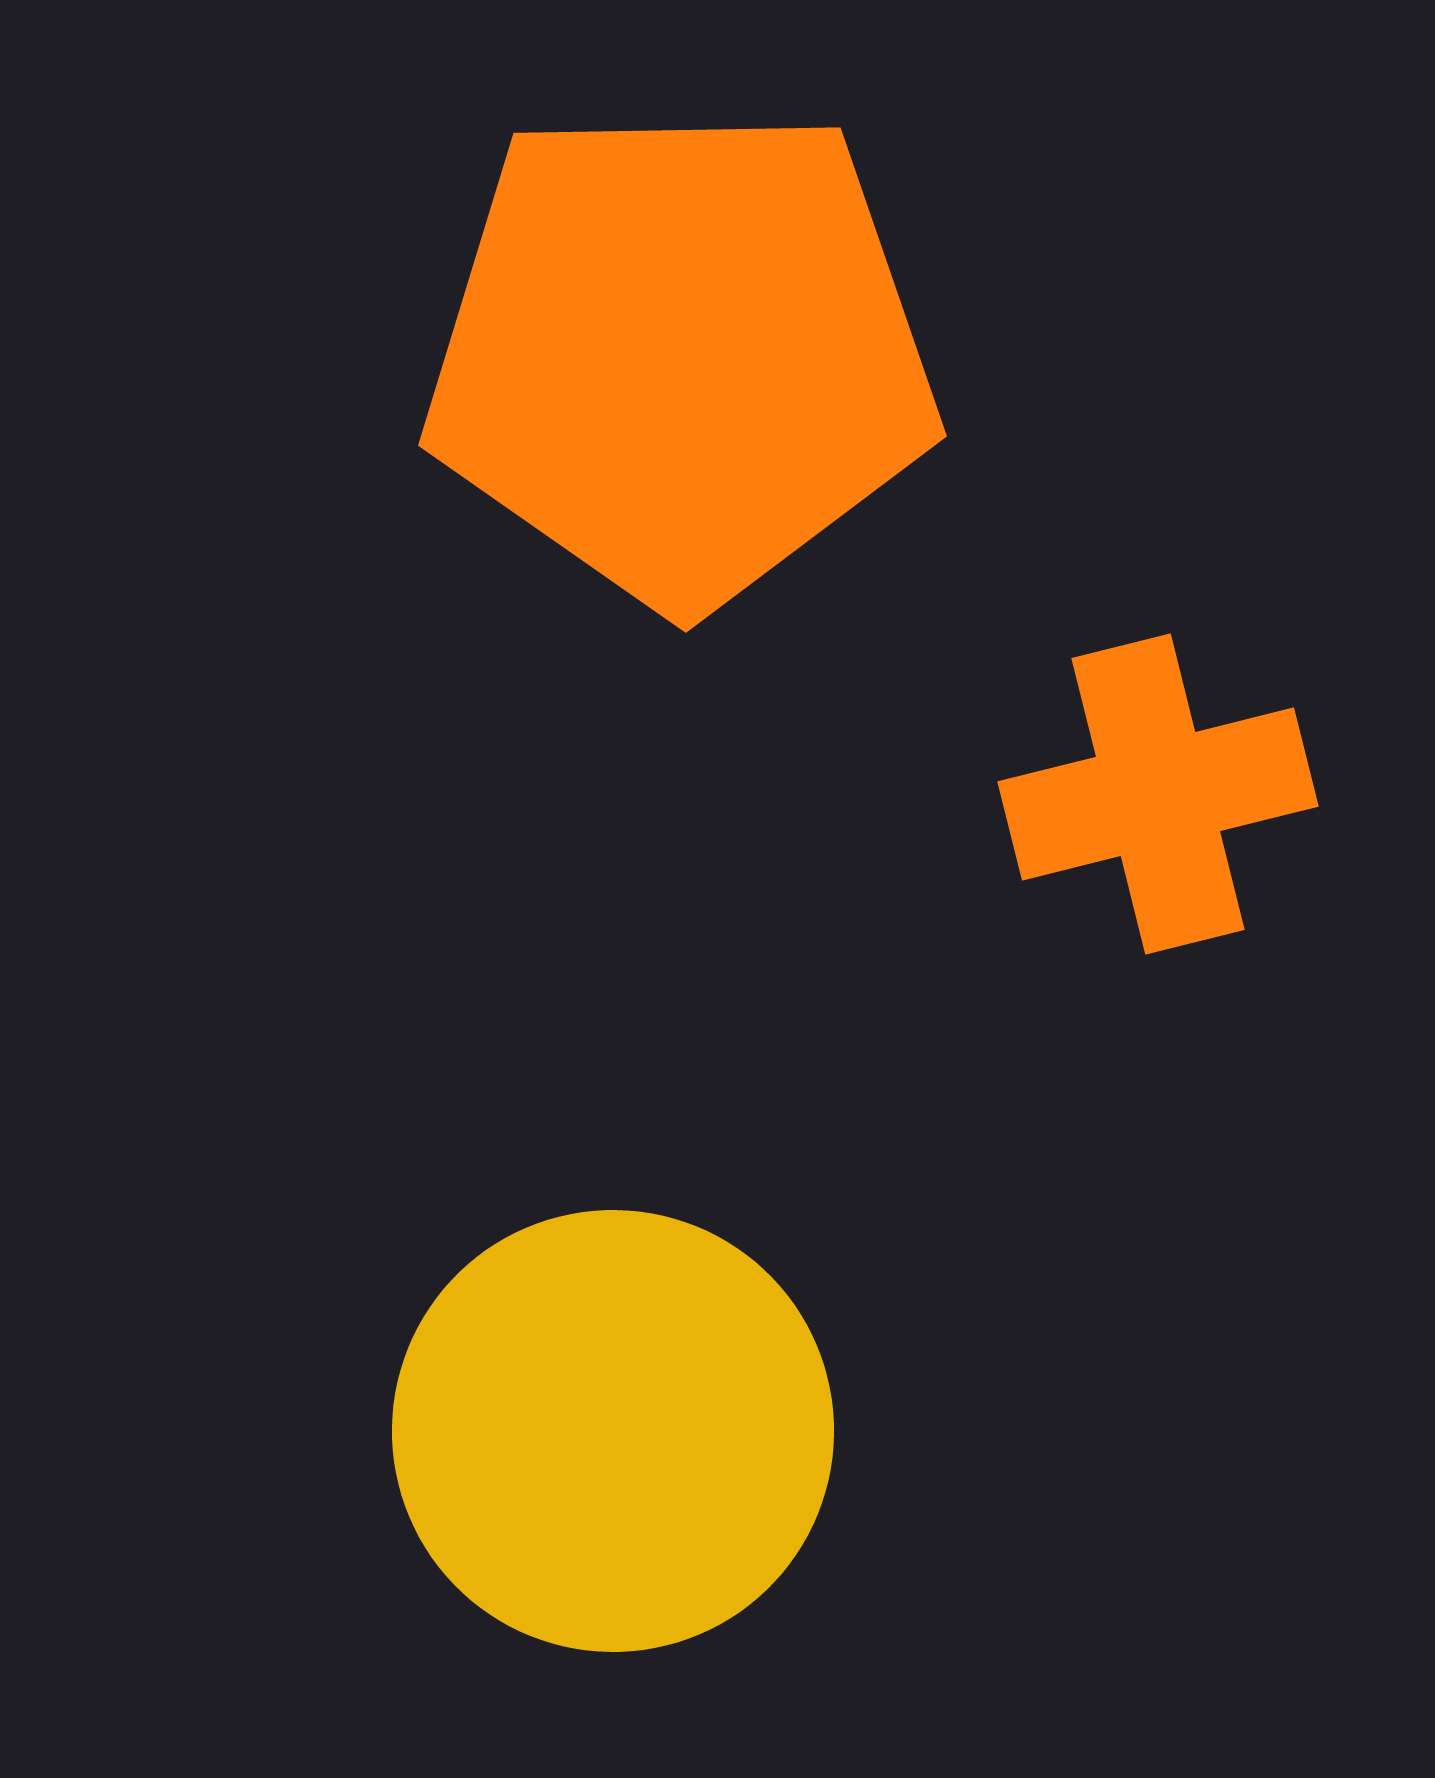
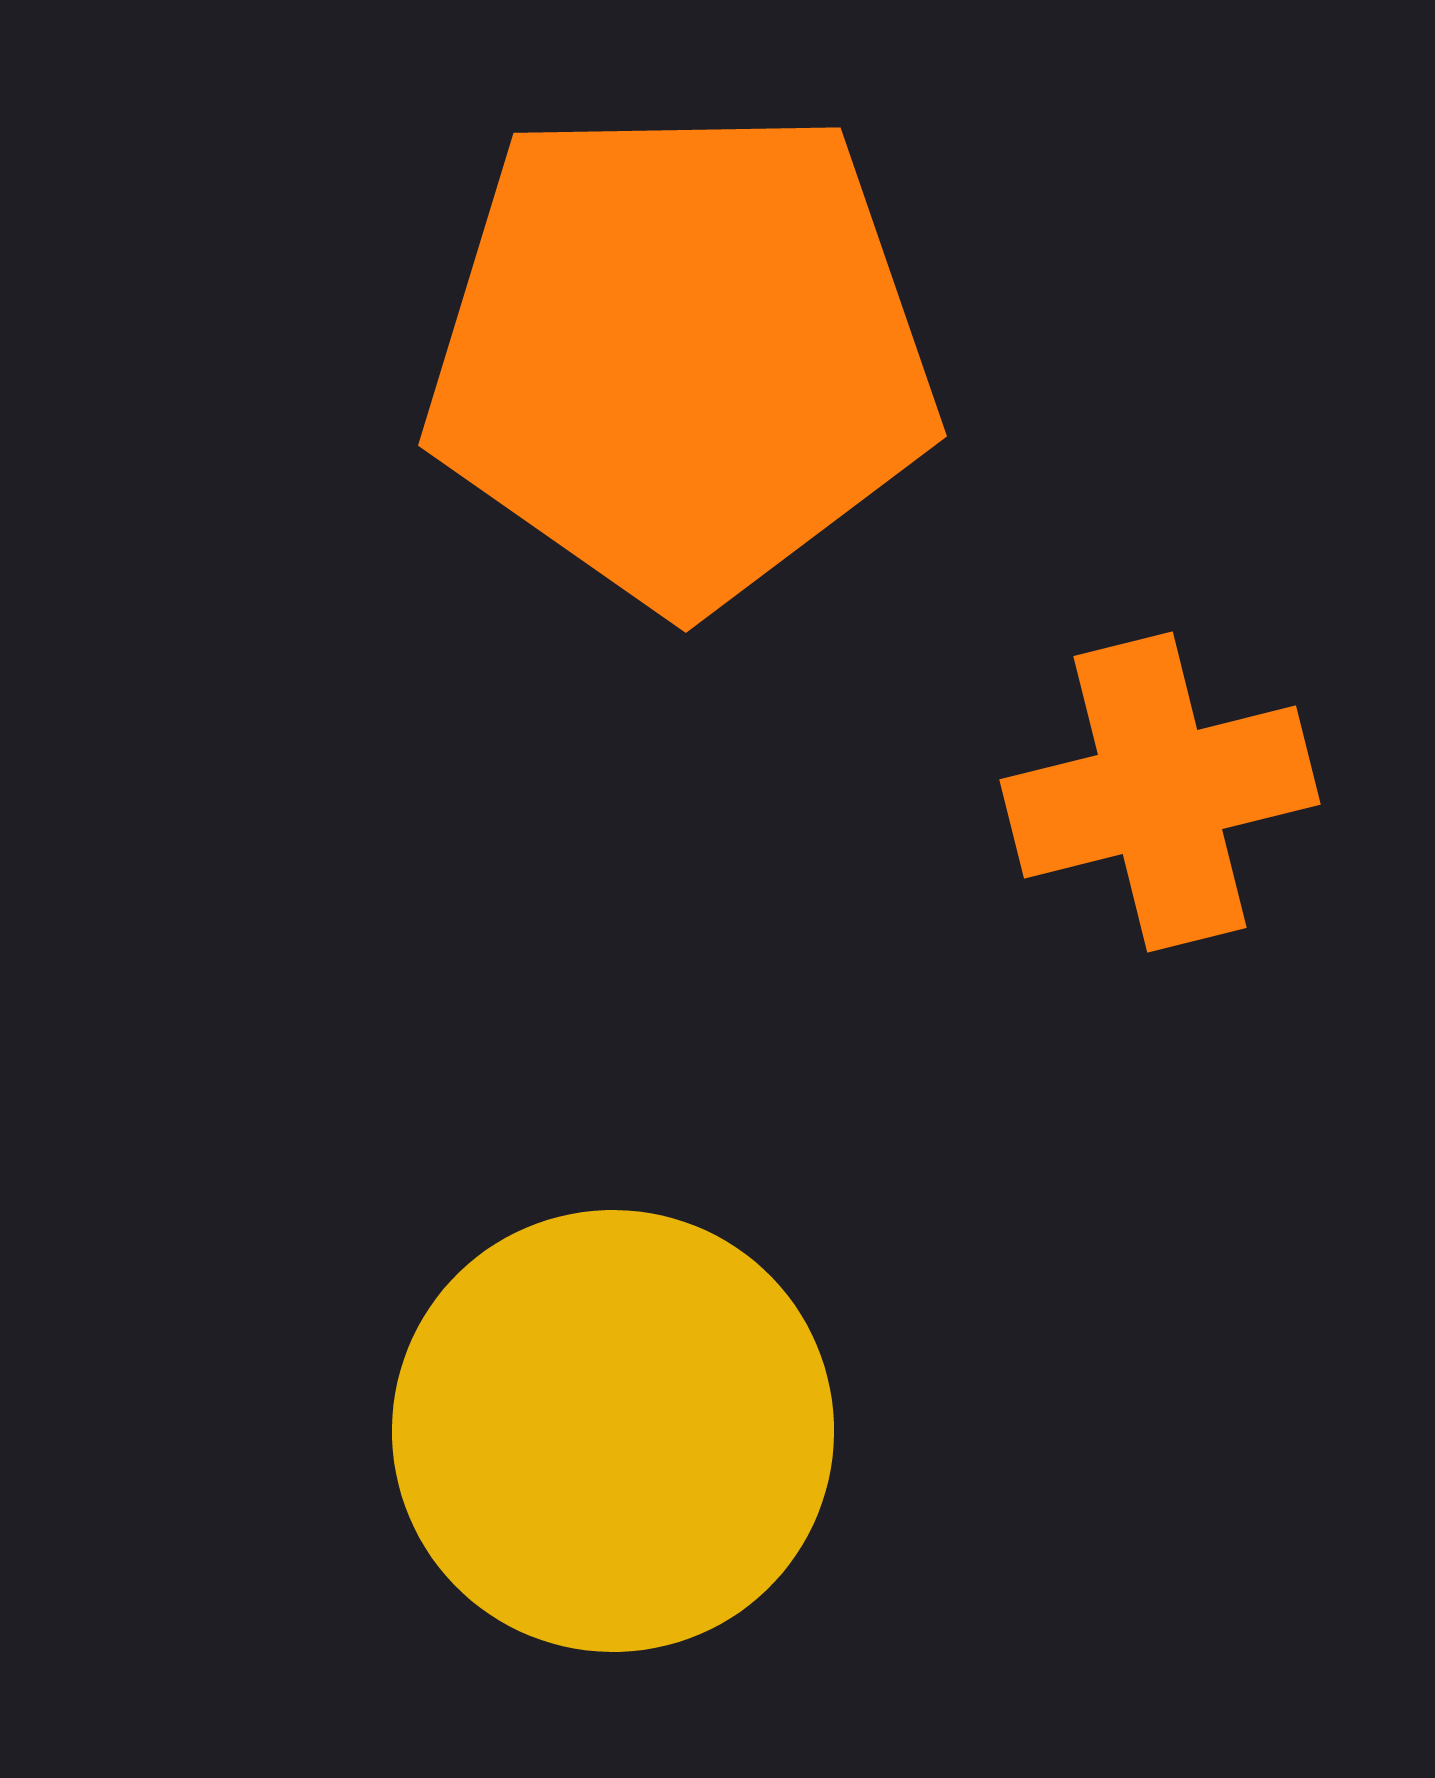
orange cross: moved 2 px right, 2 px up
